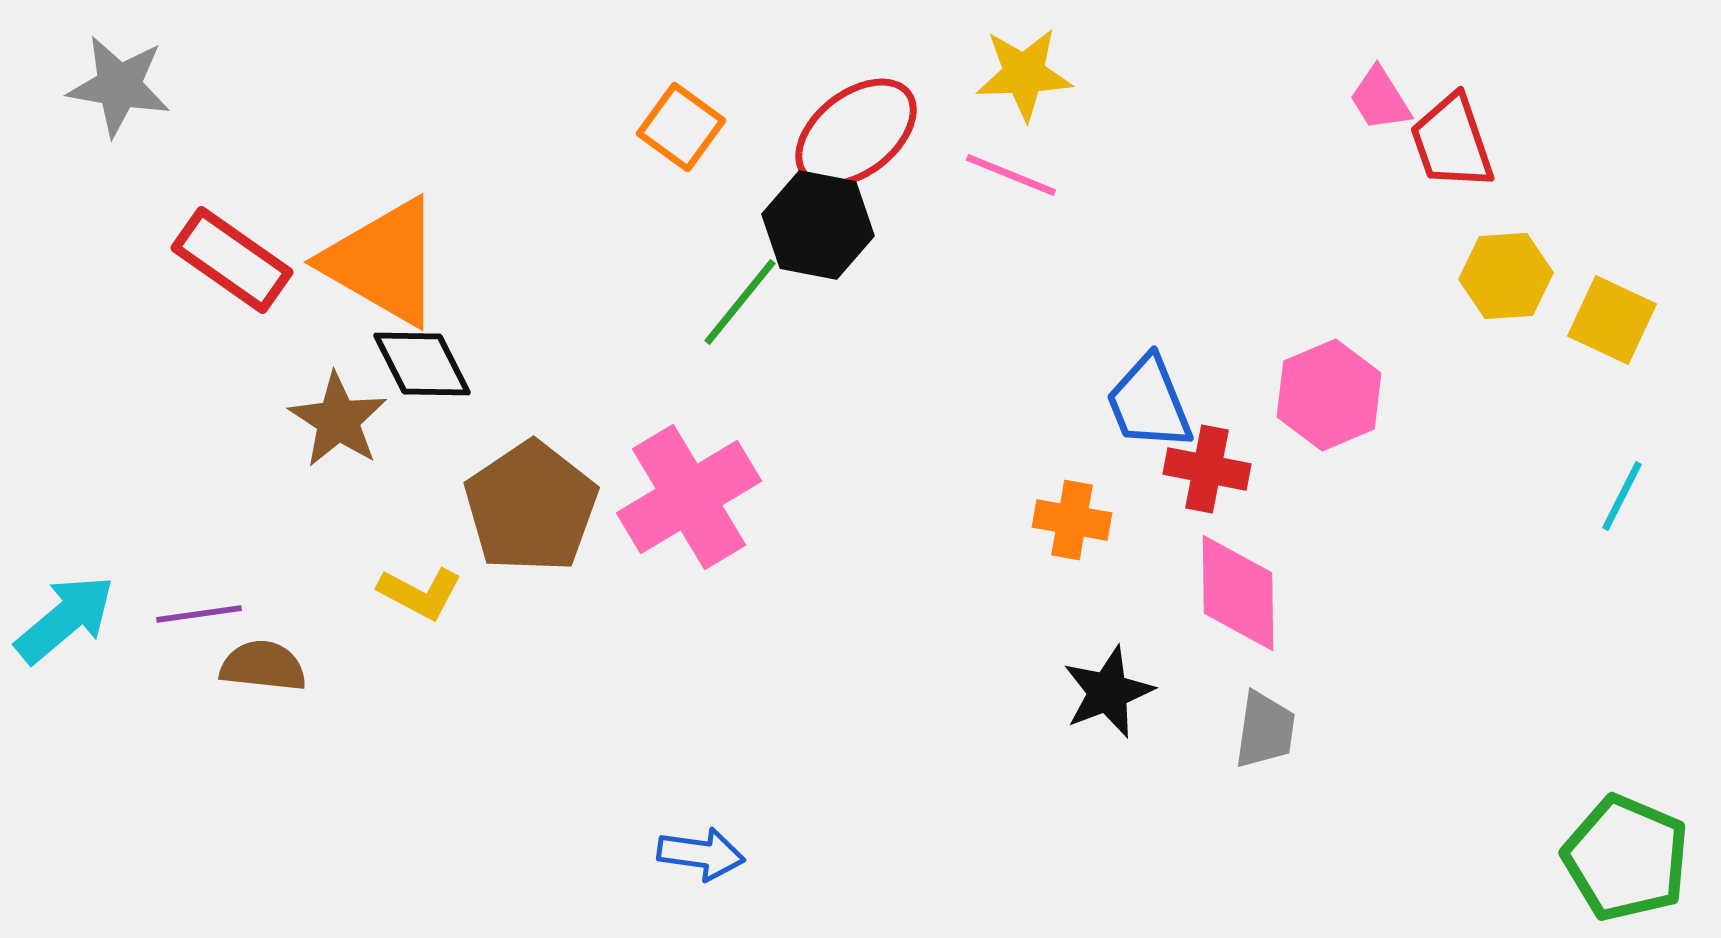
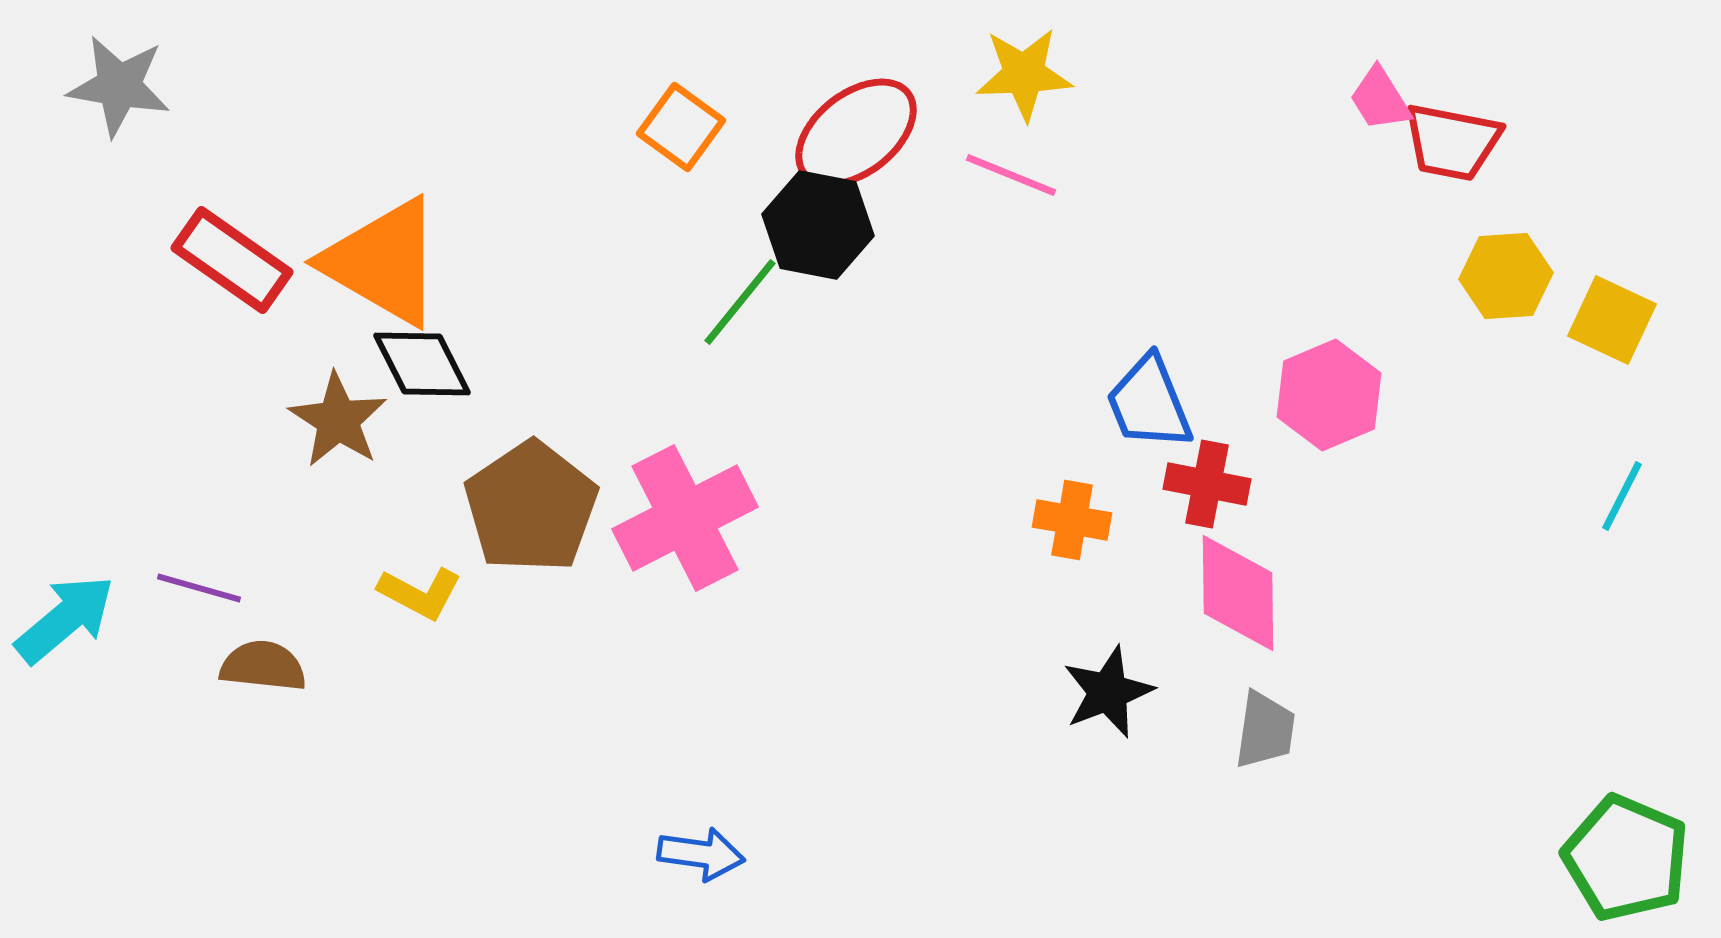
red trapezoid: rotated 60 degrees counterclockwise
red cross: moved 15 px down
pink cross: moved 4 px left, 21 px down; rotated 4 degrees clockwise
purple line: moved 26 px up; rotated 24 degrees clockwise
